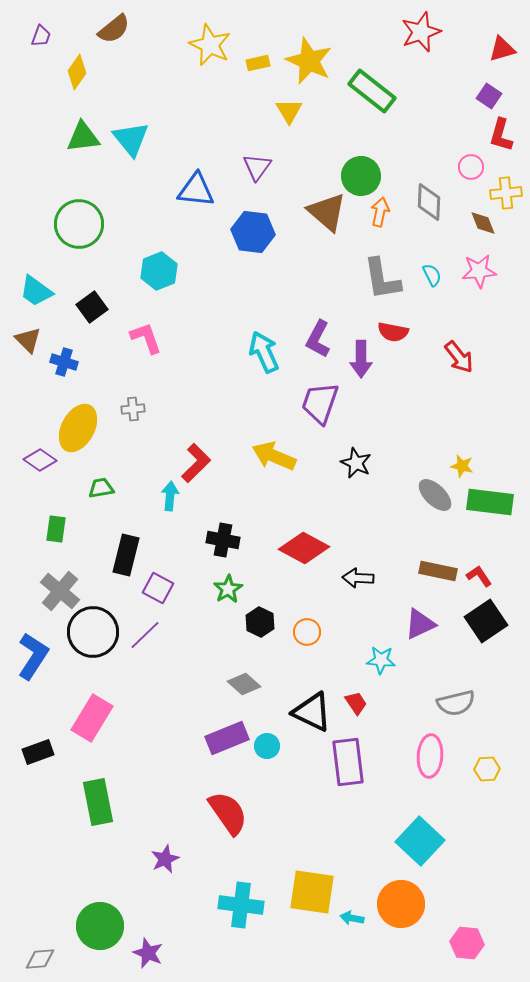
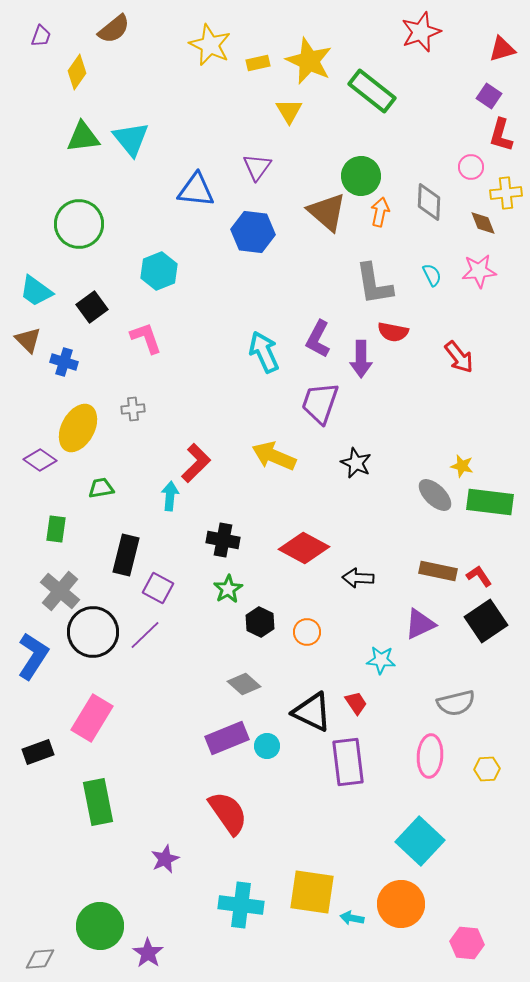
gray L-shape at (382, 279): moved 8 px left, 5 px down
purple star at (148, 953): rotated 12 degrees clockwise
